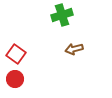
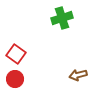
green cross: moved 3 px down
brown arrow: moved 4 px right, 26 px down
